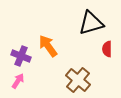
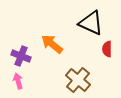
black triangle: rotated 40 degrees clockwise
orange arrow: moved 4 px right, 2 px up; rotated 15 degrees counterclockwise
pink arrow: rotated 49 degrees counterclockwise
